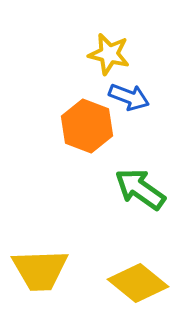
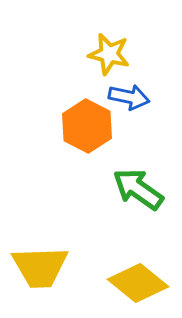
blue arrow: rotated 9 degrees counterclockwise
orange hexagon: rotated 6 degrees clockwise
green arrow: moved 2 px left
yellow trapezoid: moved 3 px up
